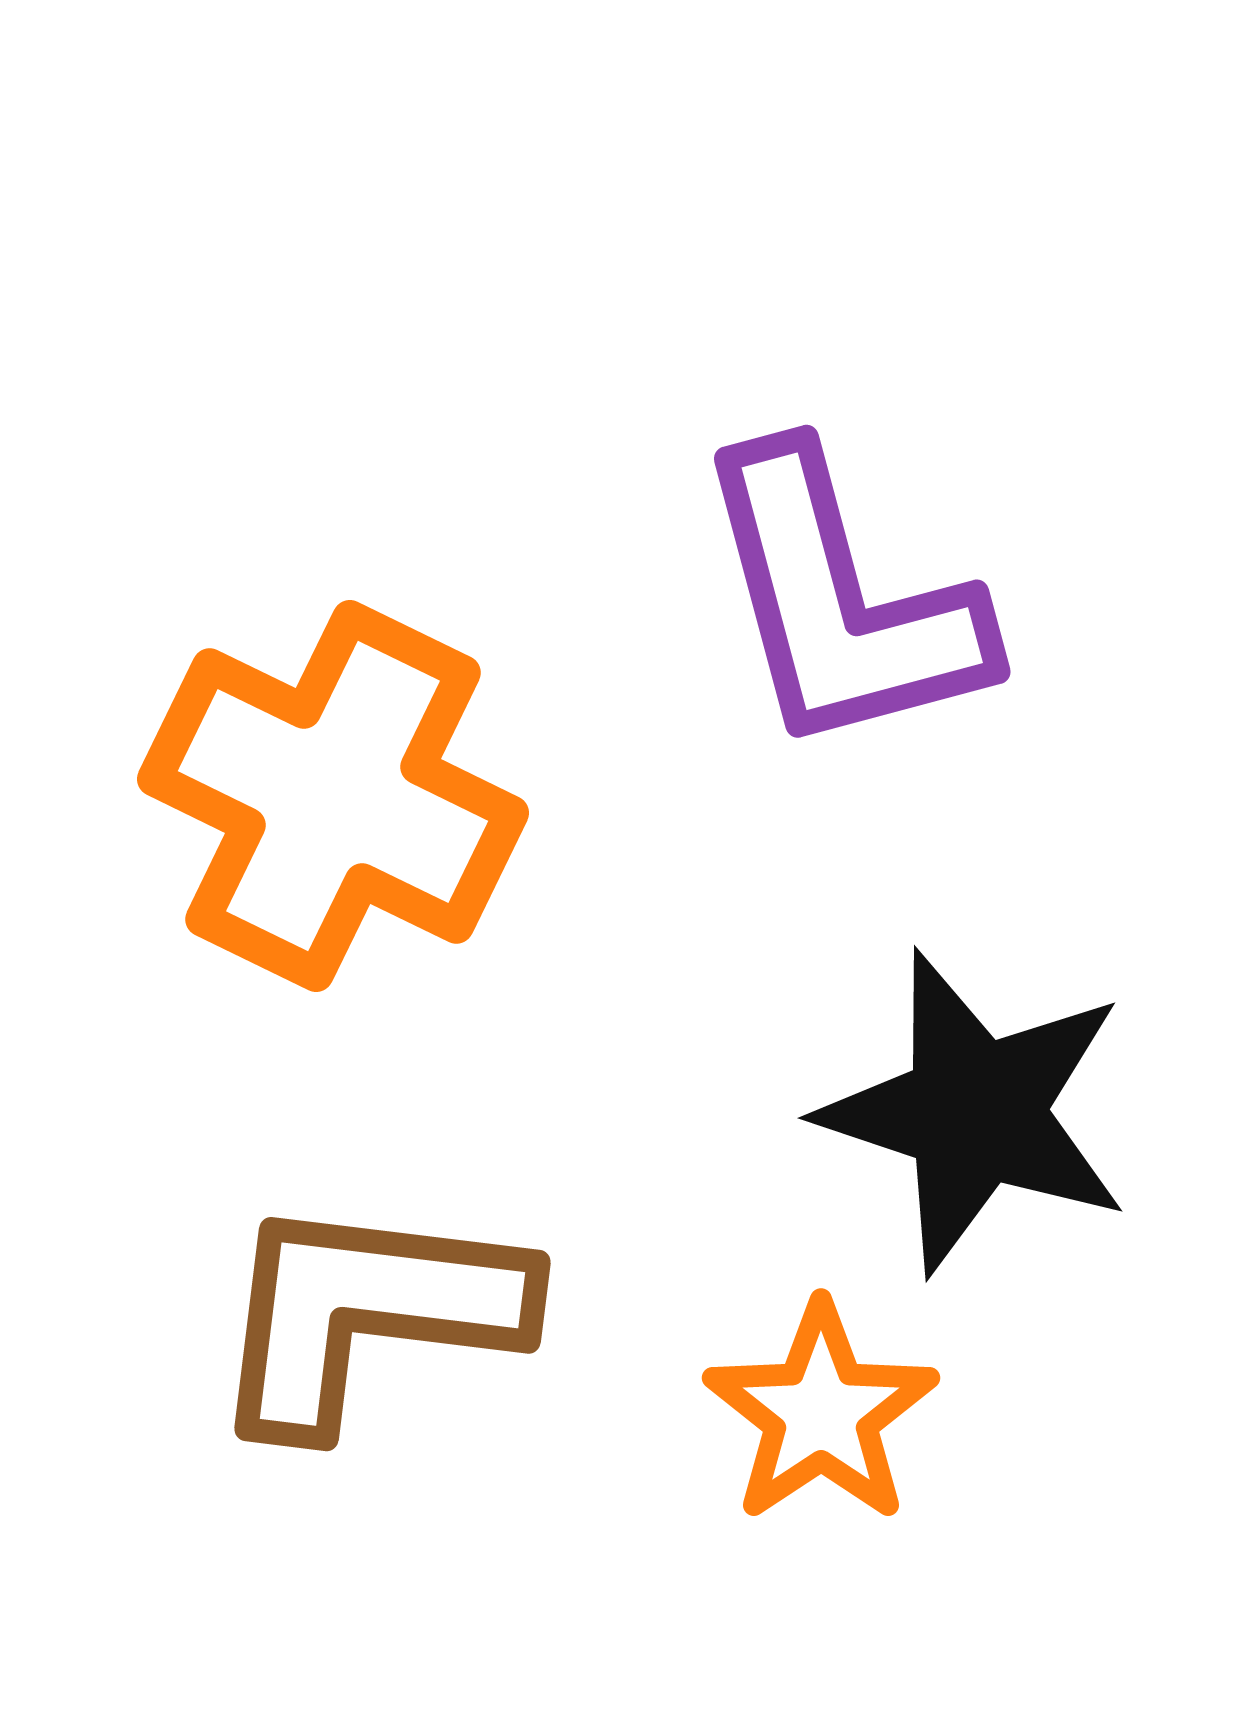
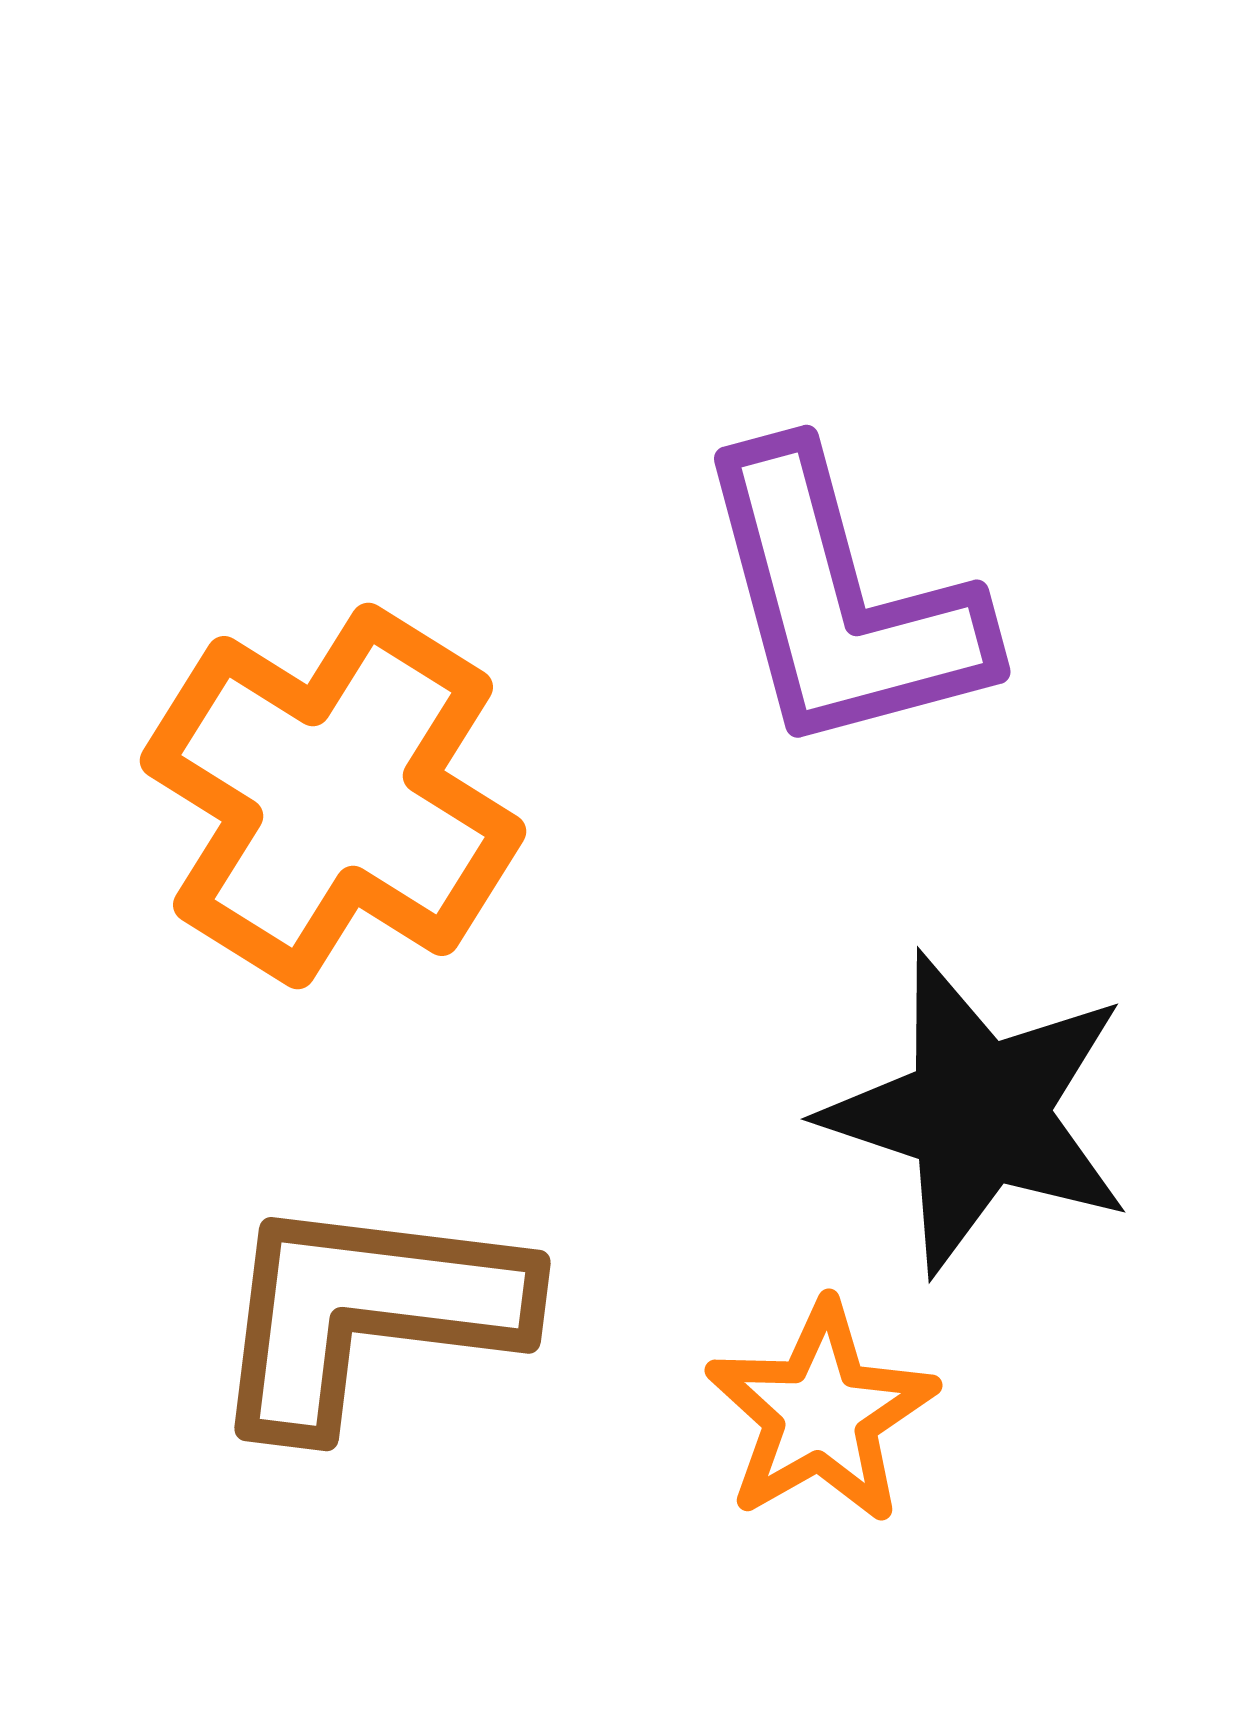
orange cross: rotated 6 degrees clockwise
black star: moved 3 px right, 1 px down
orange star: rotated 4 degrees clockwise
